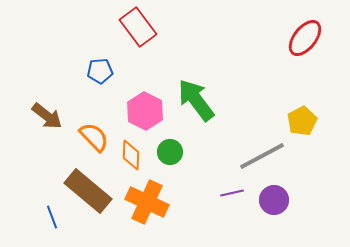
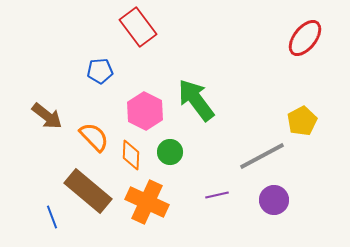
purple line: moved 15 px left, 2 px down
